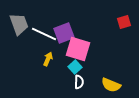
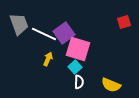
purple square: rotated 15 degrees counterclockwise
